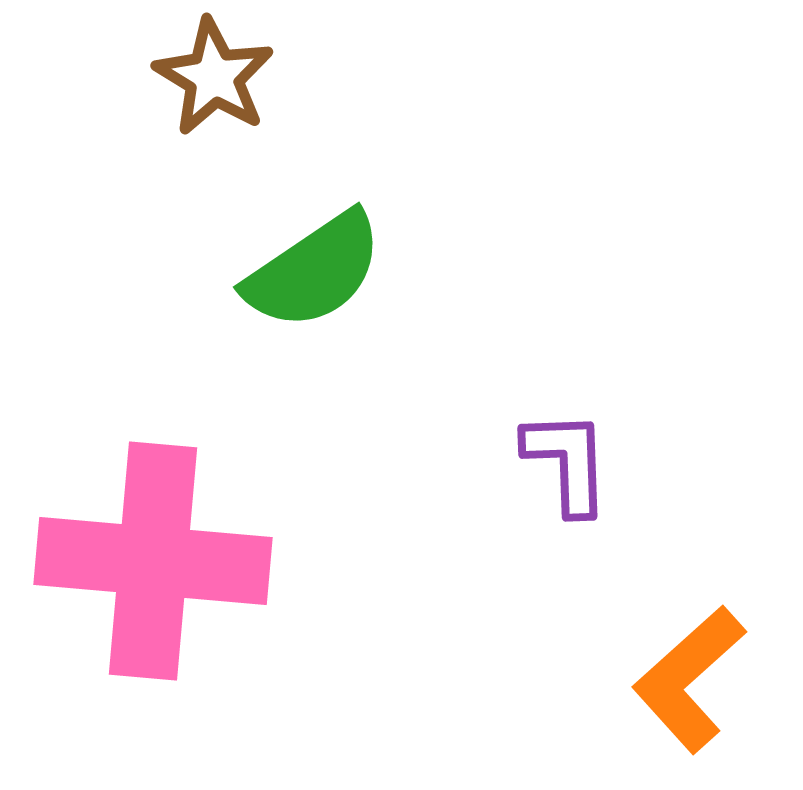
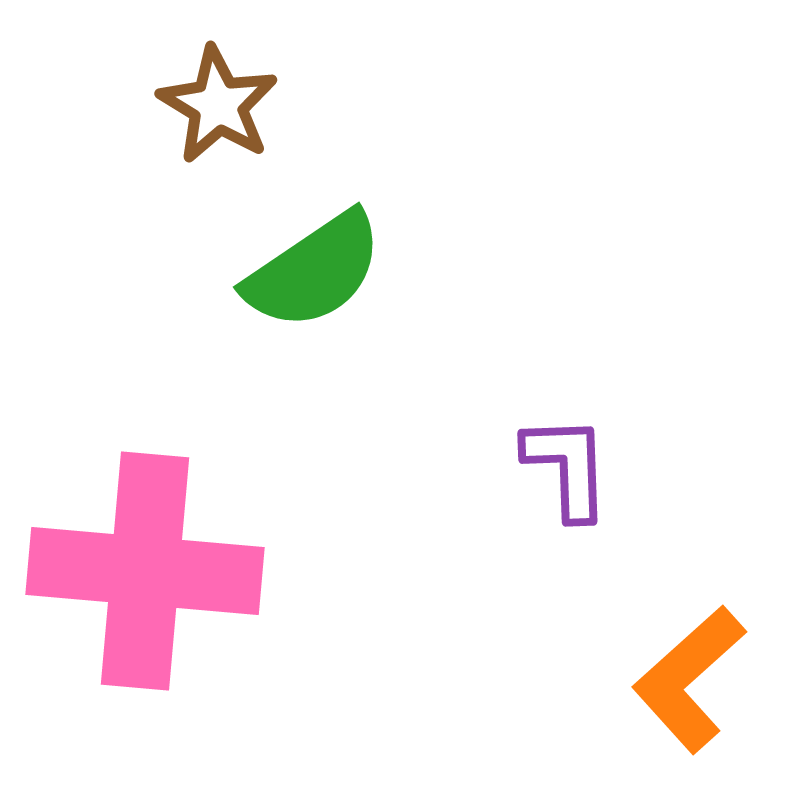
brown star: moved 4 px right, 28 px down
purple L-shape: moved 5 px down
pink cross: moved 8 px left, 10 px down
